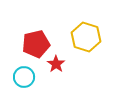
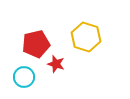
red star: rotated 18 degrees counterclockwise
